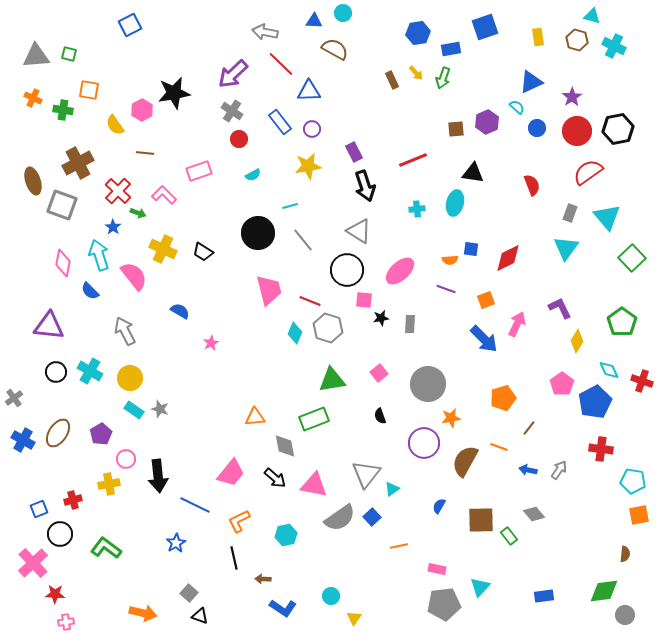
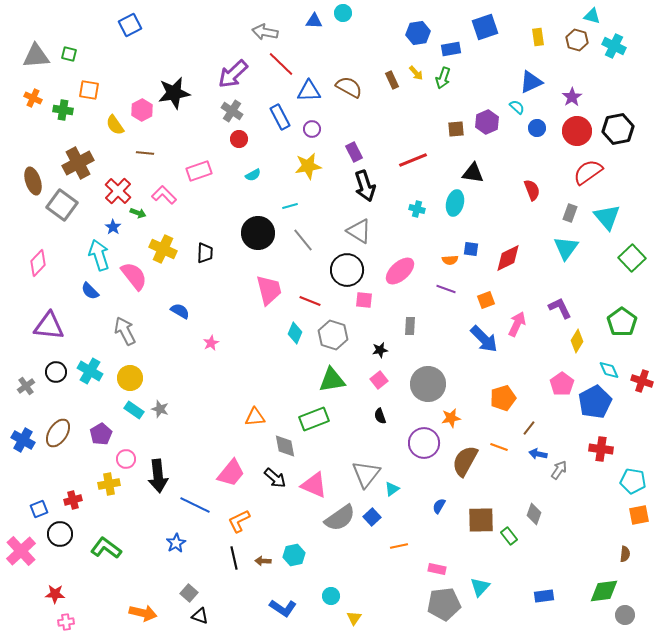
brown semicircle at (335, 49): moved 14 px right, 38 px down
blue rectangle at (280, 122): moved 5 px up; rotated 10 degrees clockwise
red semicircle at (532, 185): moved 5 px down
gray square at (62, 205): rotated 16 degrees clockwise
cyan cross at (417, 209): rotated 21 degrees clockwise
black trapezoid at (203, 252): moved 2 px right, 1 px down; rotated 120 degrees counterclockwise
pink diamond at (63, 263): moved 25 px left; rotated 32 degrees clockwise
black star at (381, 318): moved 1 px left, 32 px down
gray rectangle at (410, 324): moved 2 px down
gray hexagon at (328, 328): moved 5 px right, 7 px down
pink square at (379, 373): moved 7 px down
gray cross at (14, 398): moved 12 px right, 12 px up
blue arrow at (528, 470): moved 10 px right, 16 px up
pink triangle at (314, 485): rotated 12 degrees clockwise
gray diamond at (534, 514): rotated 60 degrees clockwise
cyan hexagon at (286, 535): moved 8 px right, 20 px down
pink cross at (33, 563): moved 12 px left, 12 px up
brown arrow at (263, 579): moved 18 px up
